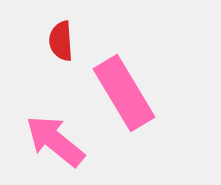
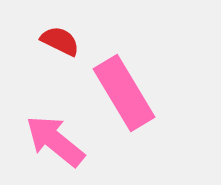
red semicircle: moved 1 px left; rotated 120 degrees clockwise
